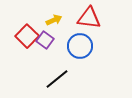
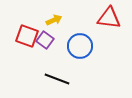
red triangle: moved 20 px right
red square: rotated 25 degrees counterclockwise
black line: rotated 60 degrees clockwise
